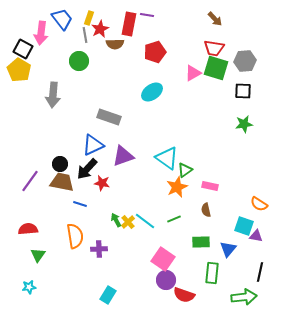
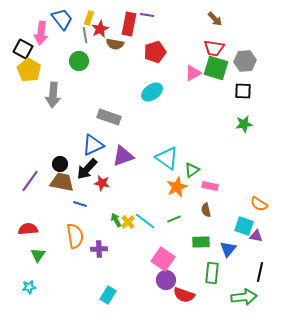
brown semicircle at (115, 44): rotated 12 degrees clockwise
yellow pentagon at (19, 70): moved 10 px right
green triangle at (185, 170): moved 7 px right
